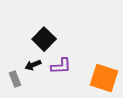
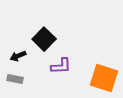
black arrow: moved 15 px left, 9 px up
gray rectangle: rotated 56 degrees counterclockwise
